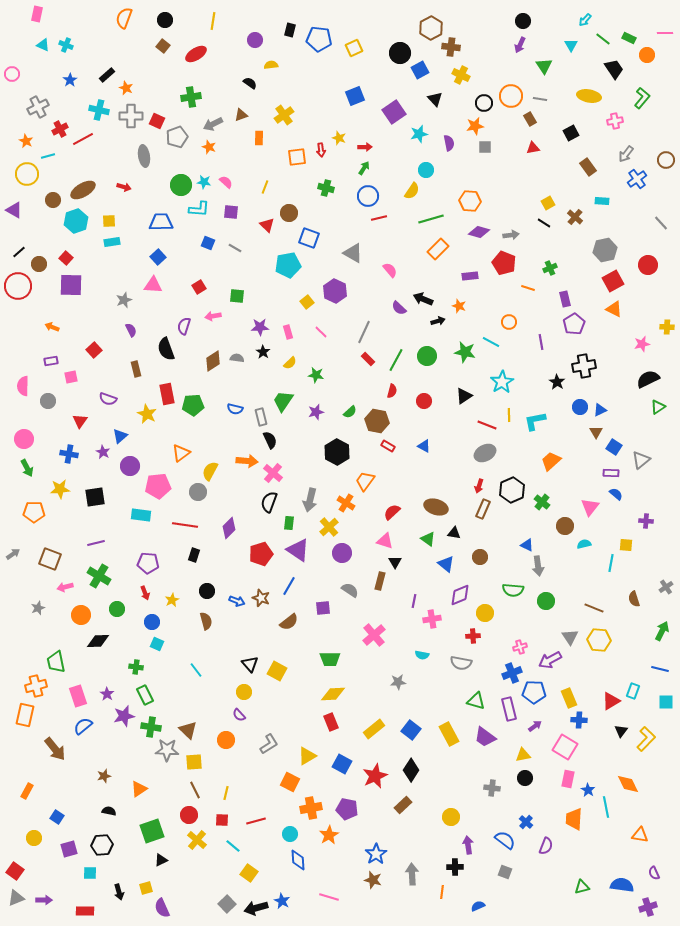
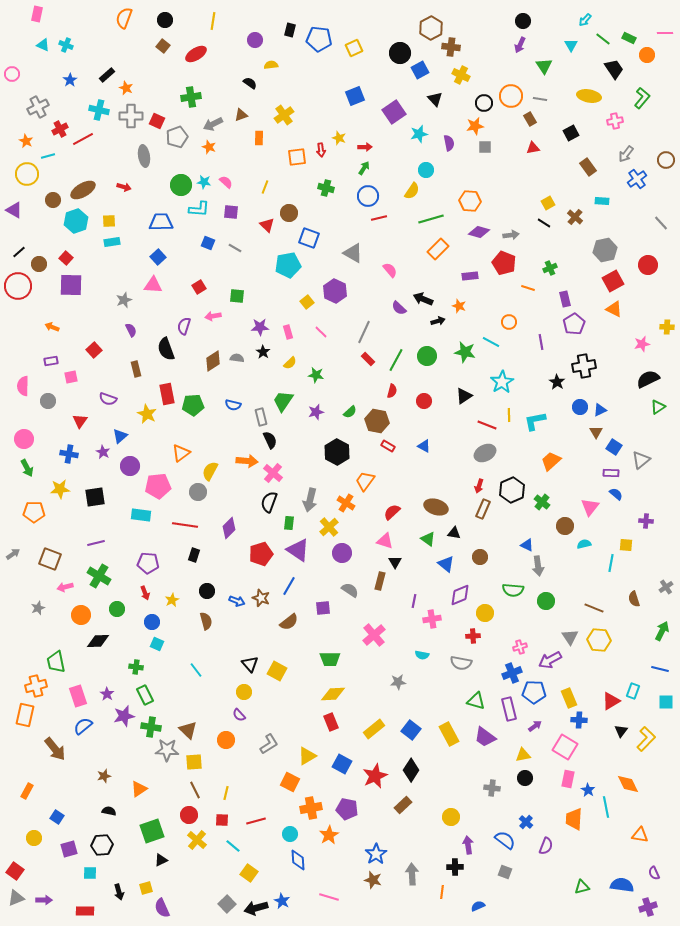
blue semicircle at (235, 409): moved 2 px left, 4 px up
